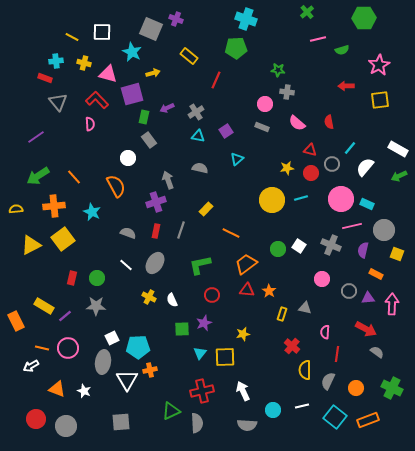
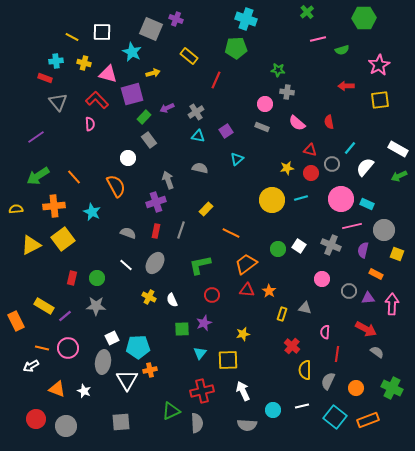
green rectangle at (144, 117): rotated 32 degrees clockwise
yellow square at (225, 357): moved 3 px right, 3 px down
